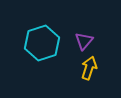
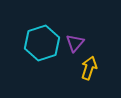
purple triangle: moved 9 px left, 2 px down
